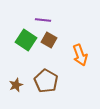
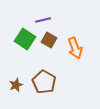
purple line: rotated 21 degrees counterclockwise
green square: moved 1 px left, 1 px up
orange arrow: moved 5 px left, 7 px up
brown pentagon: moved 2 px left, 1 px down
